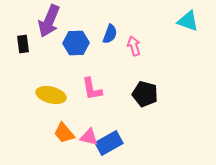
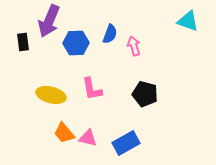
black rectangle: moved 2 px up
pink triangle: moved 1 px left, 1 px down
blue rectangle: moved 17 px right
